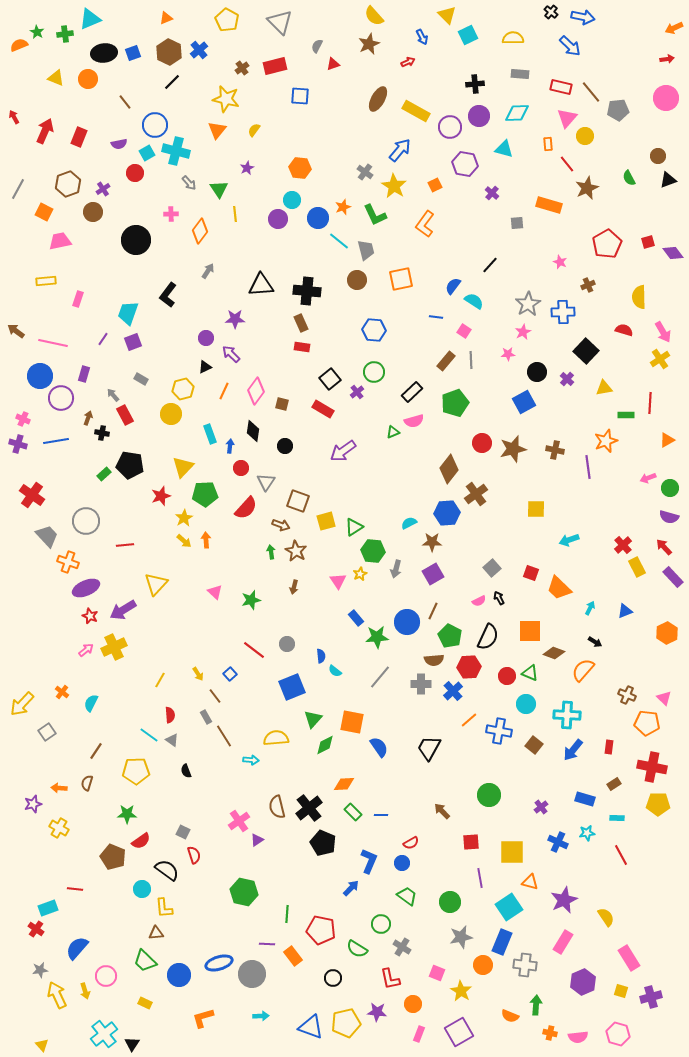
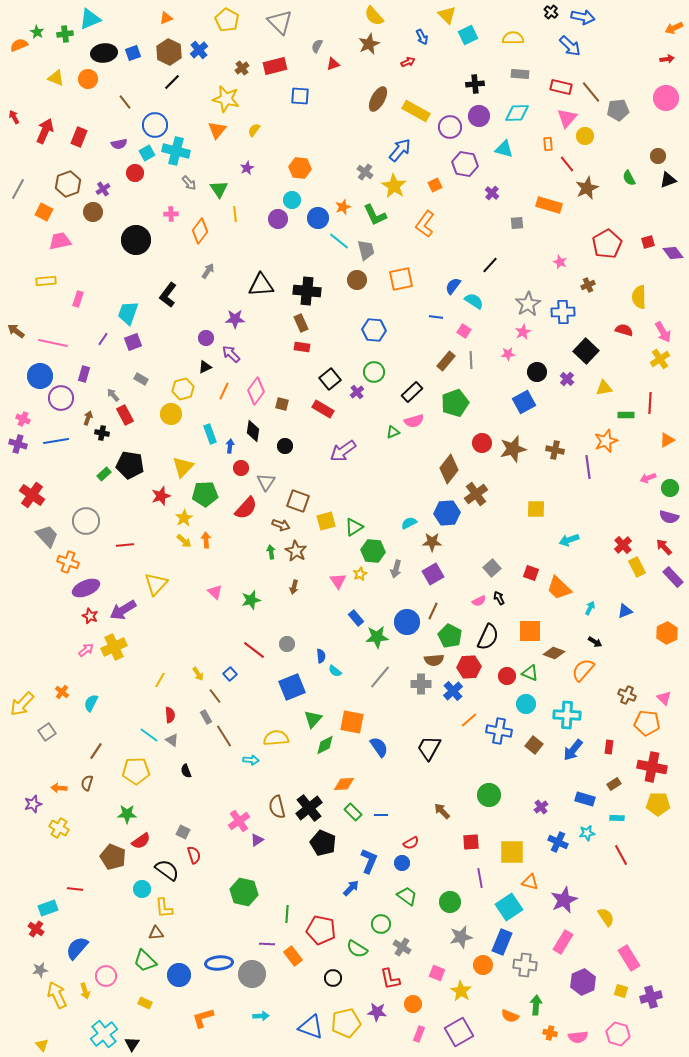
blue ellipse at (219, 963): rotated 12 degrees clockwise
